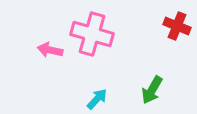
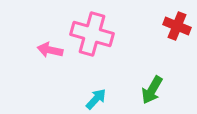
cyan arrow: moved 1 px left
